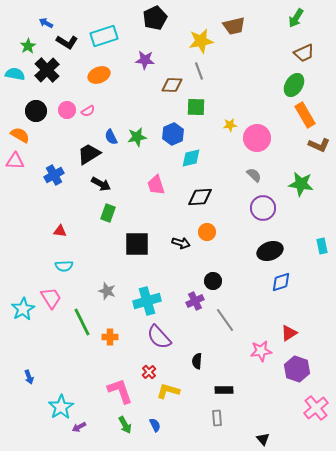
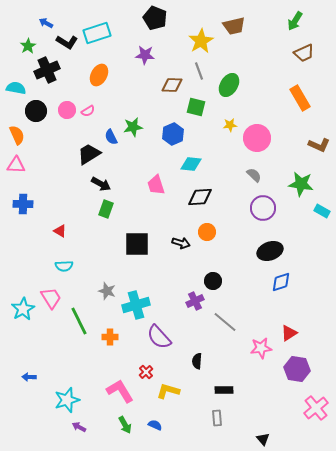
black pentagon at (155, 18): rotated 25 degrees counterclockwise
green arrow at (296, 18): moved 1 px left, 3 px down
cyan rectangle at (104, 36): moved 7 px left, 3 px up
yellow star at (201, 41): rotated 20 degrees counterclockwise
purple star at (145, 60): moved 5 px up
black cross at (47, 70): rotated 20 degrees clockwise
cyan semicircle at (15, 74): moved 1 px right, 14 px down
orange ellipse at (99, 75): rotated 40 degrees counterclockwise
green ellipse at (294, 85): moved 65 px left
green square at (196, 107): rotated 12 degrees clockwise
orange rectangle at (305, 115): moved 5 px left, 17 px up
orange semicircle at (20, 135): moved 3 px left; rotated 36 degrees clockwise
green star at (137, 137): moved 4 px left, 10 px up
cyan diamond at (191, 158): moved 6 px down; rotated 20 degrees clockwise
pink triangle at (15, 161): moved 1 px right, 4 px down
blue cross at (54, 175): moved 31 px left, 29 px down; rotated 30 degrees clockwise
green rectangle at (108, 213): moved 2 px left, 4 px up
red triangle at (60, 231): rotated 24 degrees clockwise
cyan rectangle at (322, 246): moved 35 px up; rotated 49 degrees counterclockwise
cyan cross at (147, 301): moved 11 px left, 4 px down
gray line at (225, 320): moved 2 px down; rotated 15 degrees counterclockwise
green line at (82, 322): moved 3 px left, 1 px up
pink star at (261, 351): moved 3 px up
purple hexagon at (297, 369): rotated 10 degrees counterclockwise
red cross at (149, 372): moved 3 px left
blue arrow at (29, 377): rotated 112 degrees clockwise
pink L-shape at (120, 391): rotated 12 degrees counterclockwise
cyan star at (61, 407): moved 6 px right, 7 px up; rotated 15 degrees clockwise
blue semicircle at (155, 425): rotated 40 degrees counterclockwise
purple arrow at (79, 427): rotated 56 degrees clockwise
